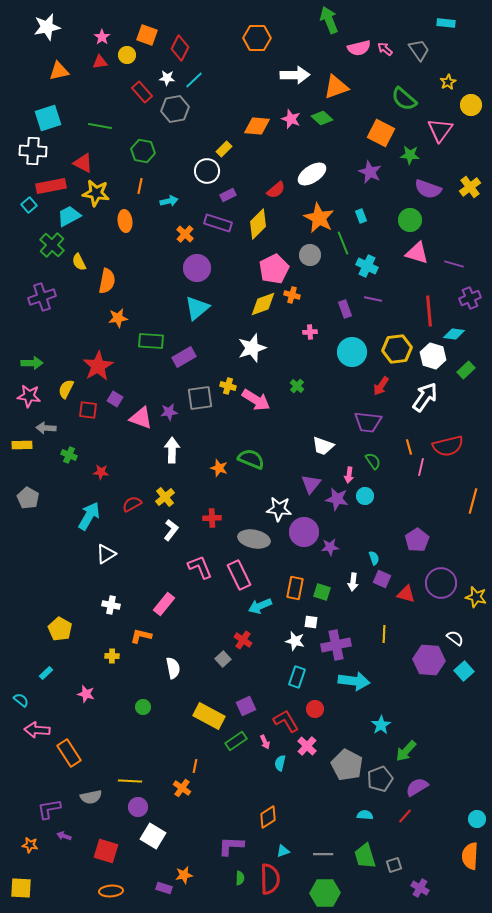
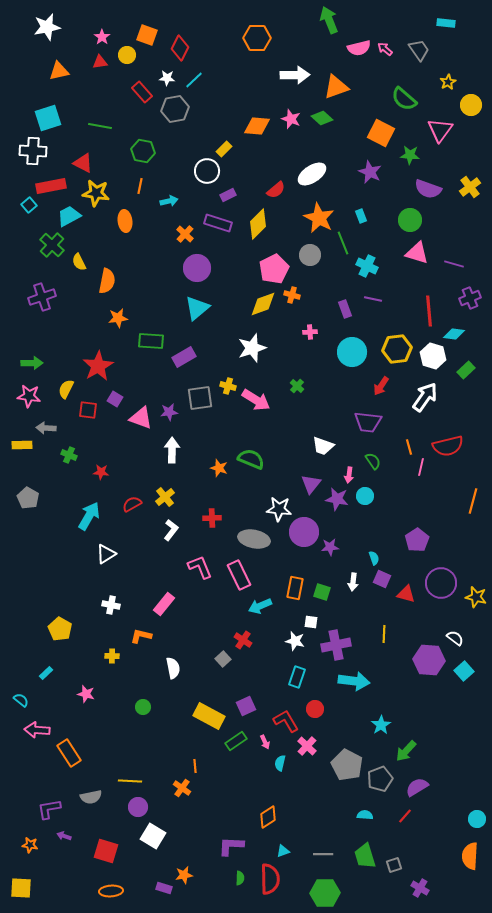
orange line at (195, 766): rotated 16 degrees counterclockwise
